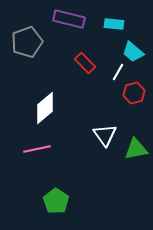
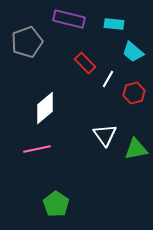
white line: moved 10 px left, 7 px down
green pentagon: moved 3 px down
